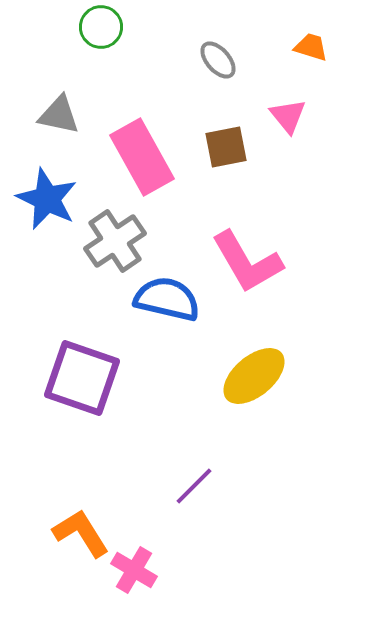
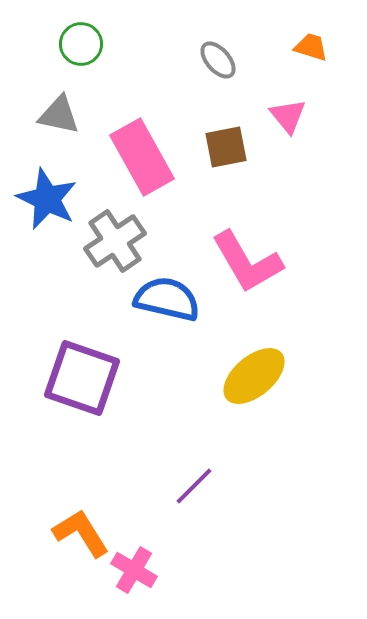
green circle: moved 20 px left, 17 px down
